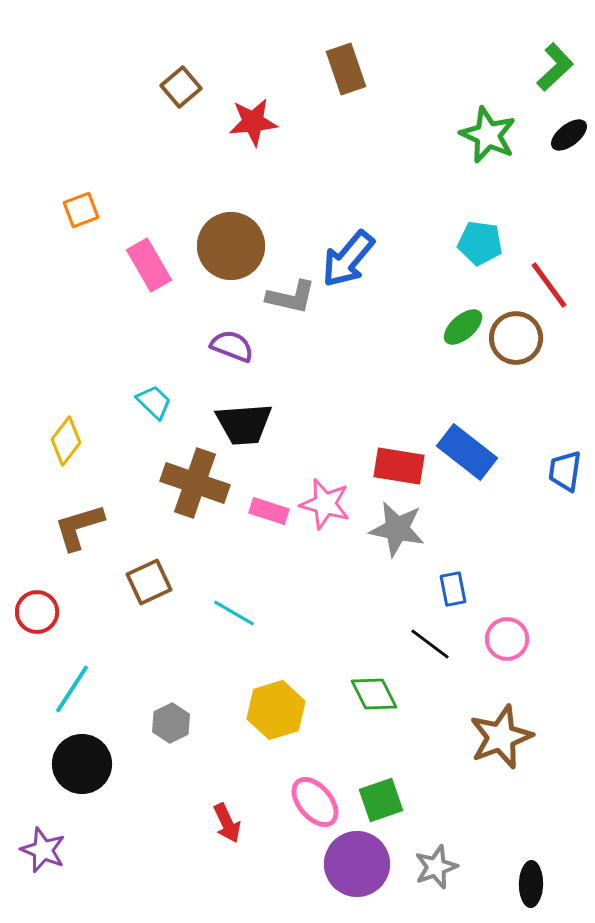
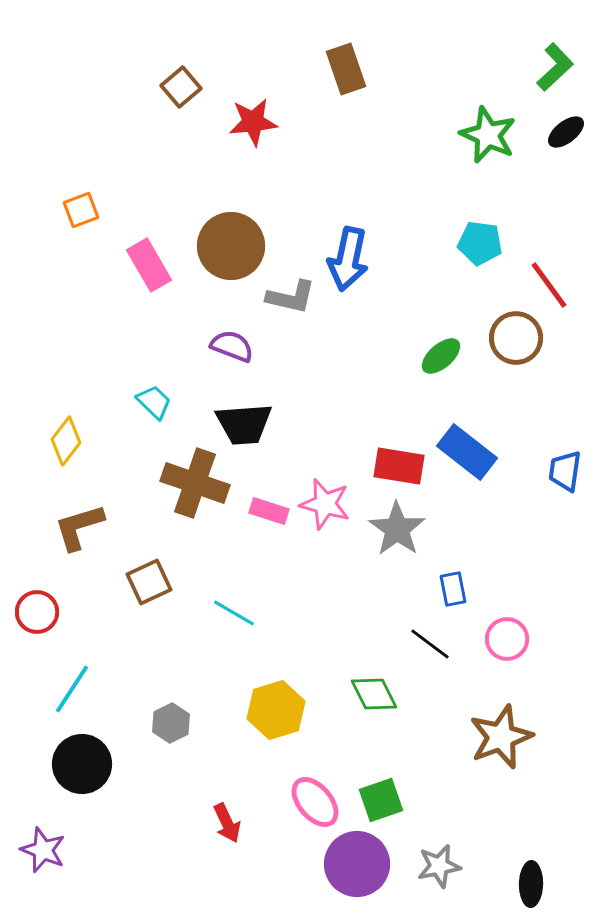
black ellipse at (569, 135): moved 3 px left, 3 px up
blue arrow at (348, 259): rotated 28 degrees counterclockwise
green ellipse at (463, 327): moved 22 px left, 29 px down
gray star at (397, 529): rotated 24 degrees clockwise
gray star at (436, 867): moved 3 px right, 1 px up; rotated 9 degrees clockwise
